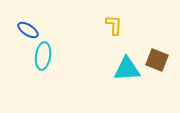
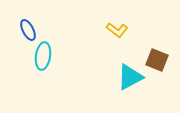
yellow L-shape: moved 3 px right, 5 px down; rotated 125 degrees clockwise
blue ellipse: rotated 30 degrees clockwise
cyan triangle: moved 3 px right, 8 px down; rotated 24 degrees counterclockwise
